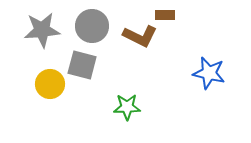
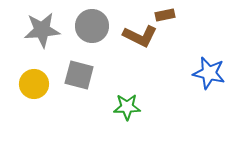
brown rectangle: rotated 12 degrees counterclockwise
gray square: moved 3 px left, 10 px down
yellow circle: moved 16 px left
